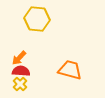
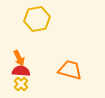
yellow hexagon: rotated 15 degrees counterclockwise
orange arrow: rotated 70 degrees counterclockwise
yellow cross: moved 1 px right
